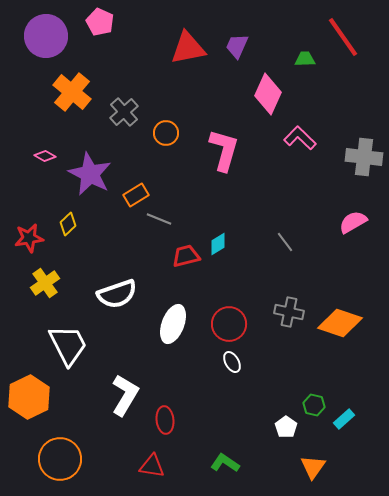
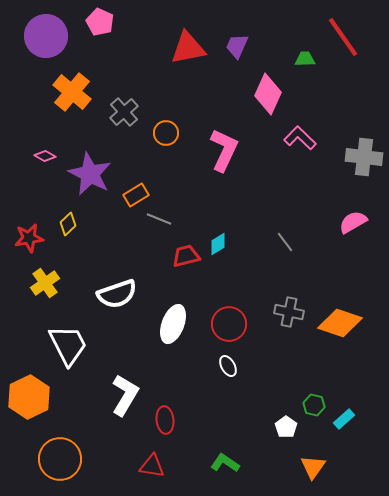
pink L-shape at (224, 150): rotated 9 degrees clockwise
white ellipse at (232, 362): moved 4 px left, 4 px down
